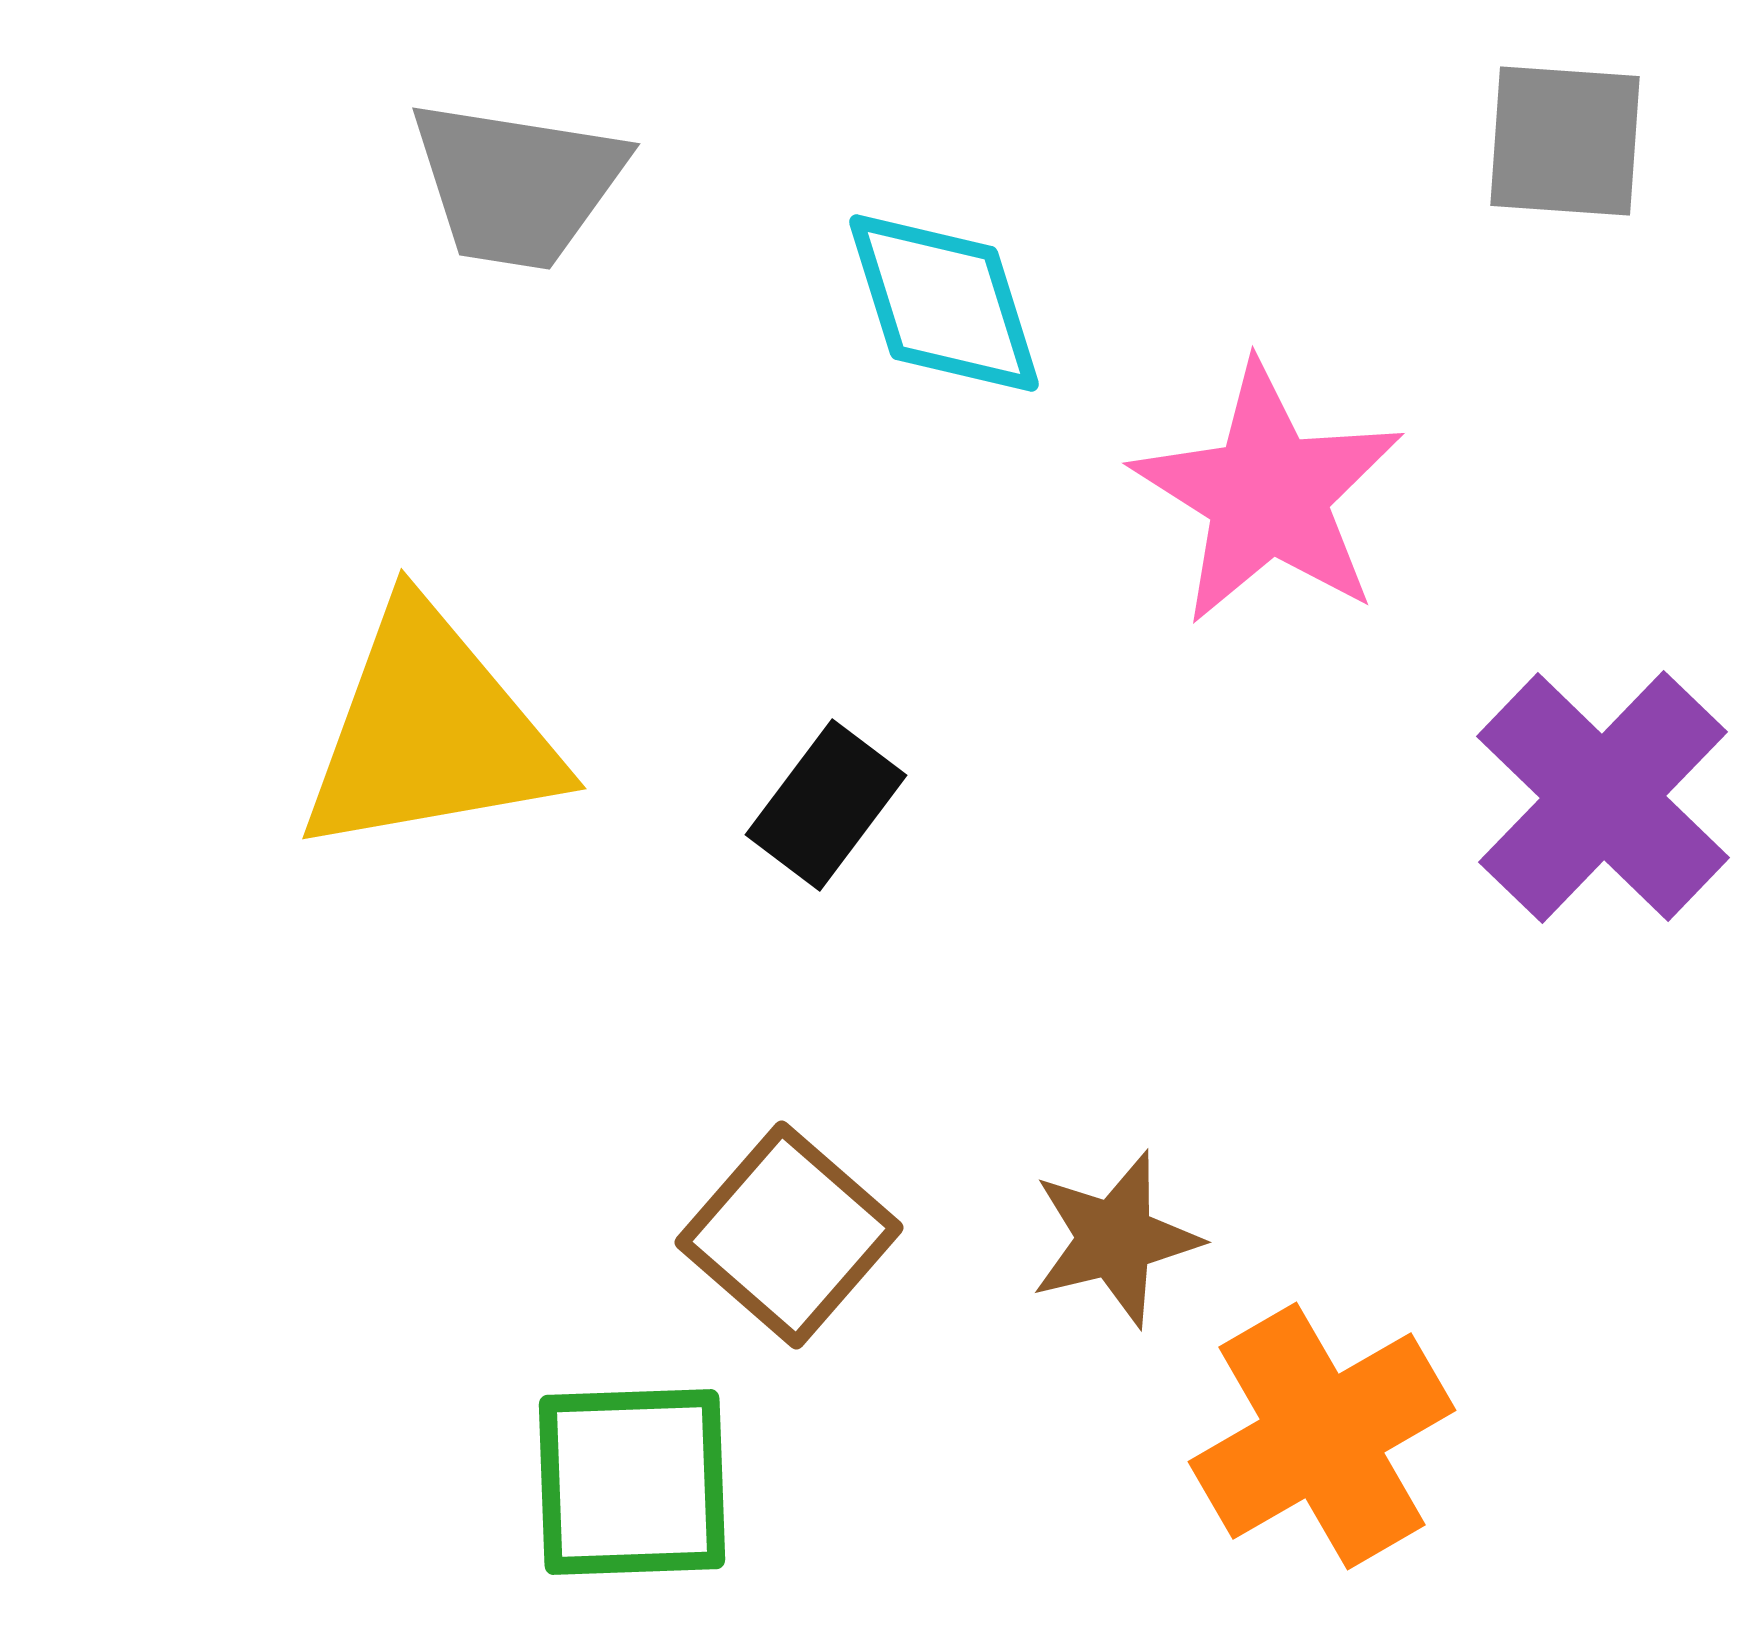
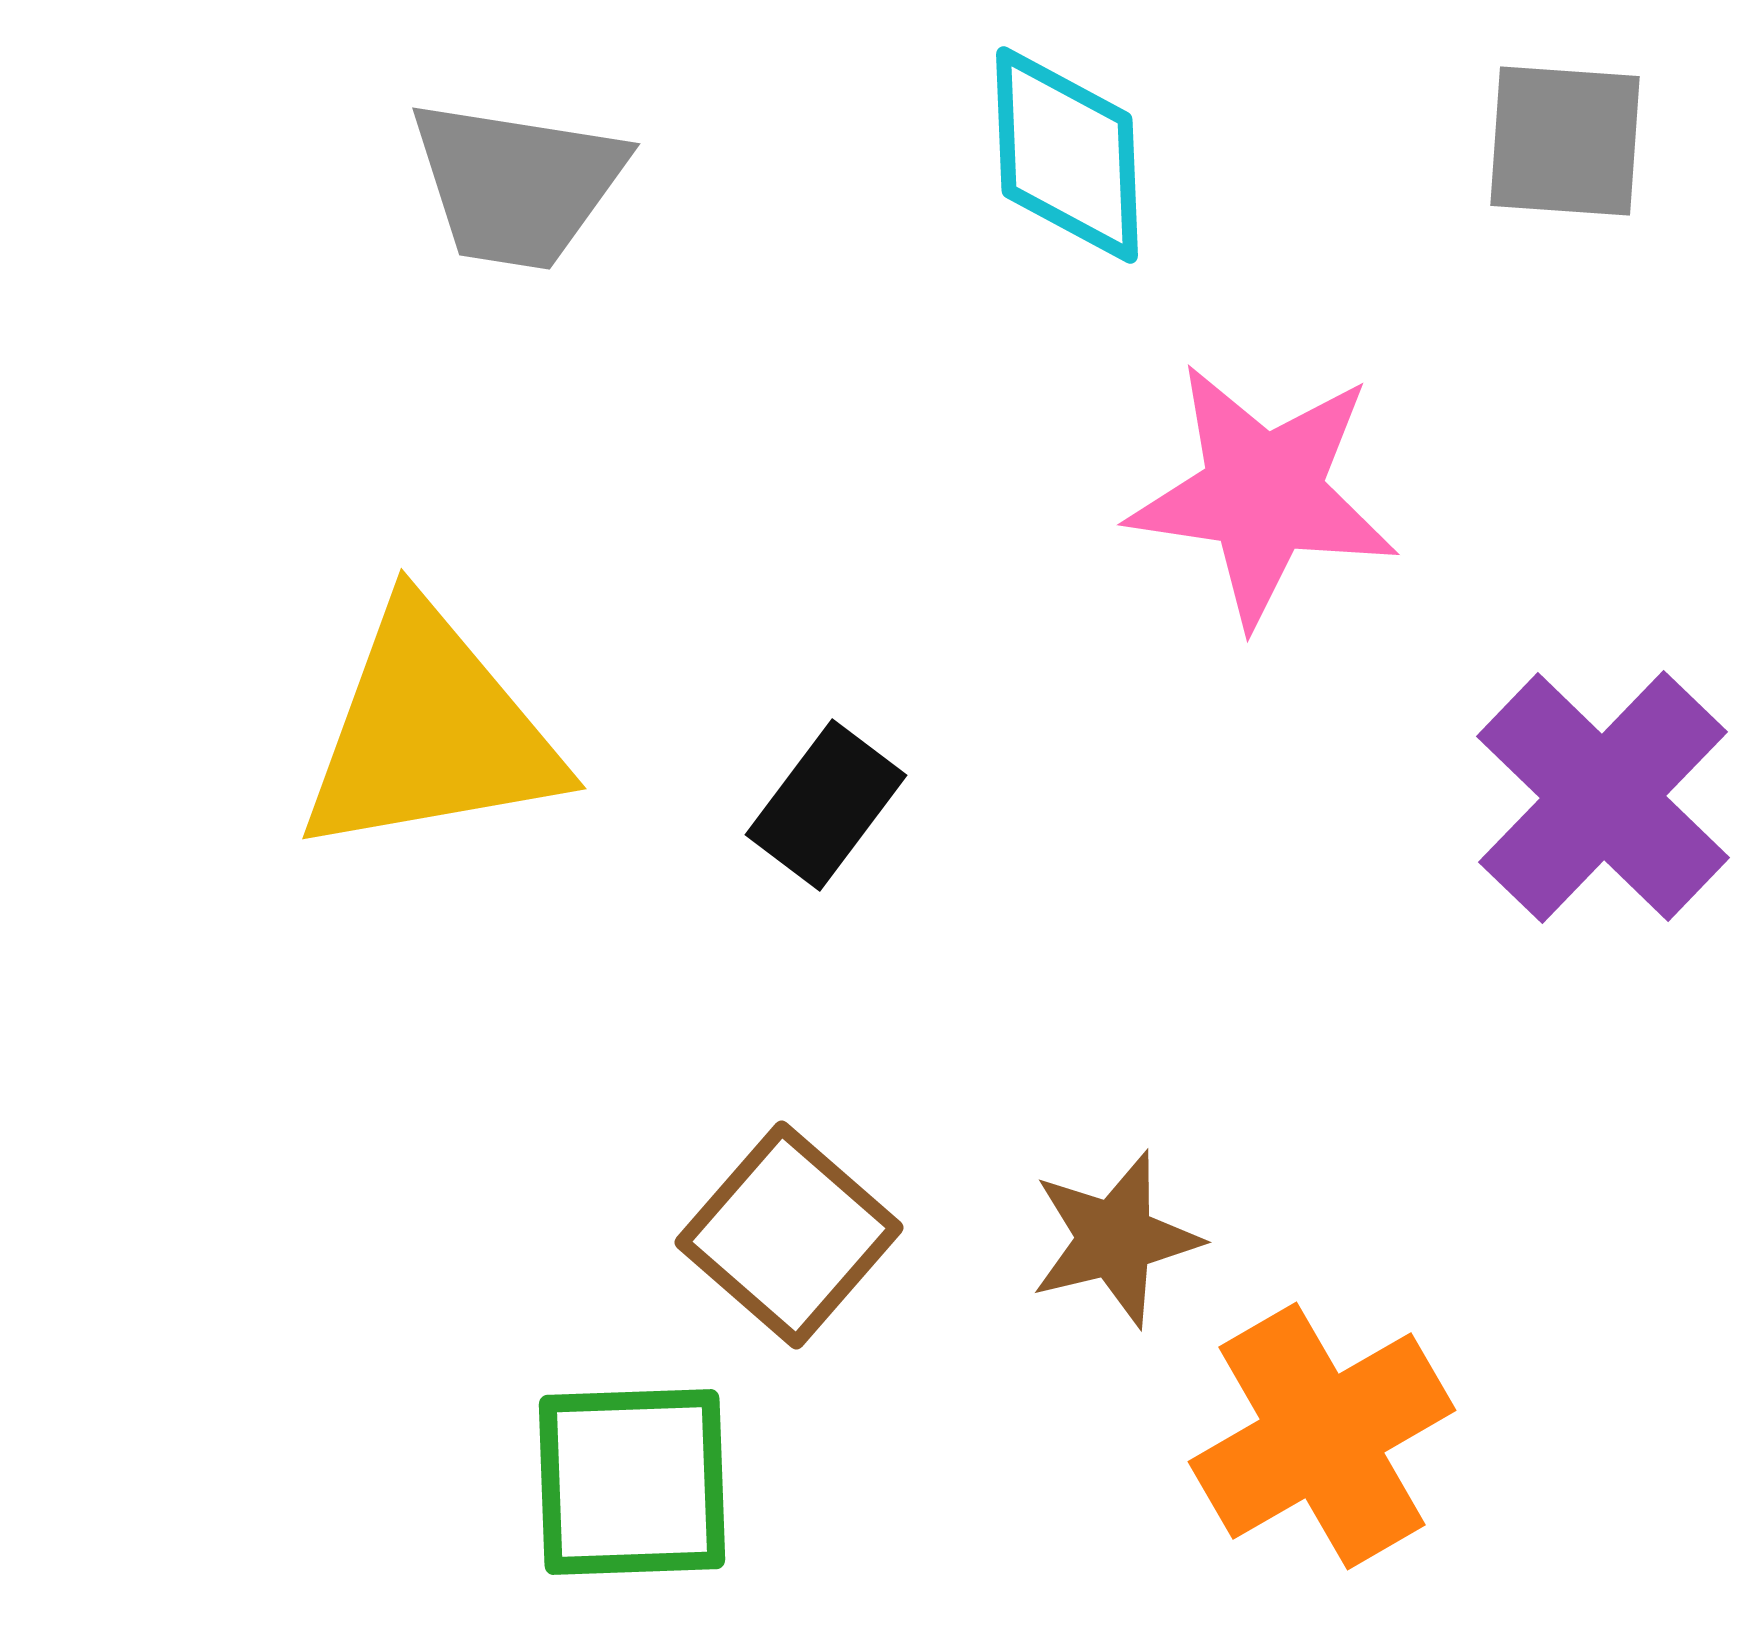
cyan diamond: moved 123 px right, 148 px up; rotated 15 degrees clockwise
pink star: moved 5 px left; rotated 24 degrees counterclockwise
